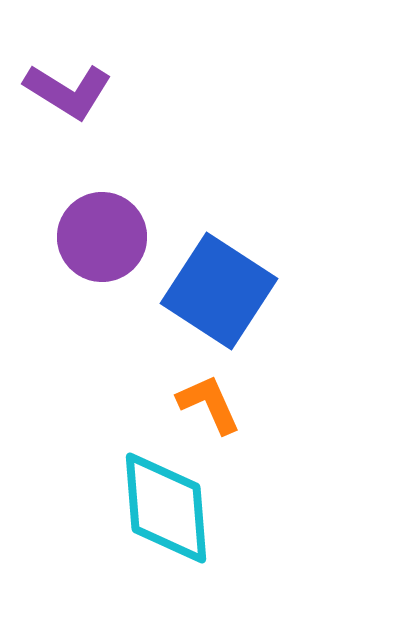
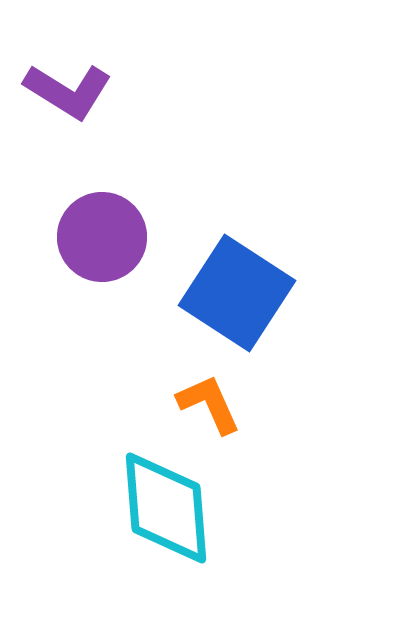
blue square: moved 18 px right, 2 px down
